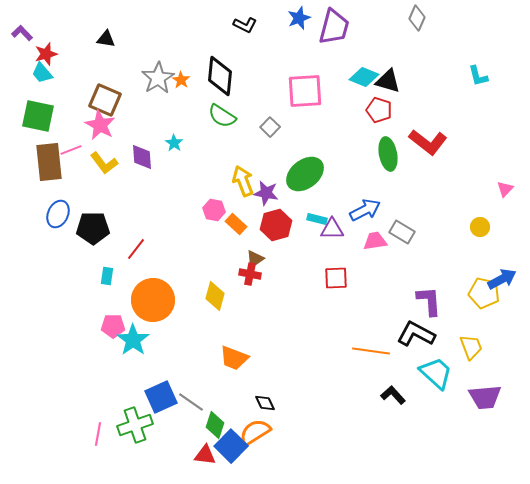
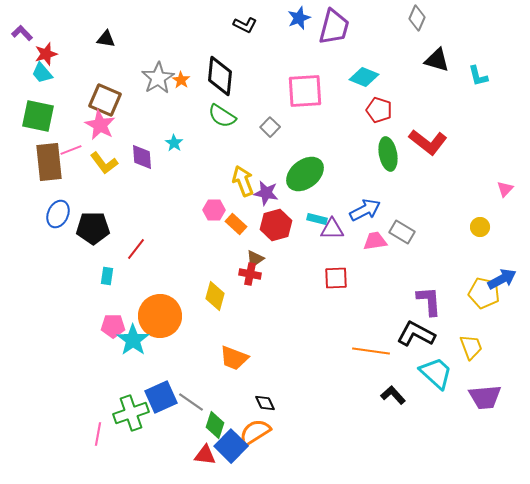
black triangle at (388, 81): moved 49 px right, 21 px up
pink hexagon at (214, 210): rotated 10 degrees counterclockwise
orange circle at (153, 300): moved 7 px right, 16 px down
green cross at (135, 425): moved 4 px left, 12 px up
